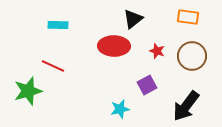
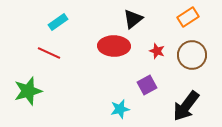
orange rectangle: rotated 40 degrees counterclockwise
cyan rectangle: moved 3 px up; rotated 36 degrees counterclockwise
brown circle: moved 1 px up
red line: moved 4 px left, 13 px up
